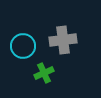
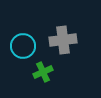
green cross: moved 1 px left, 1 px up
